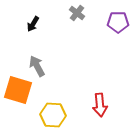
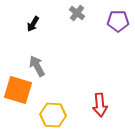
purple pentagon: moved 1 px up
